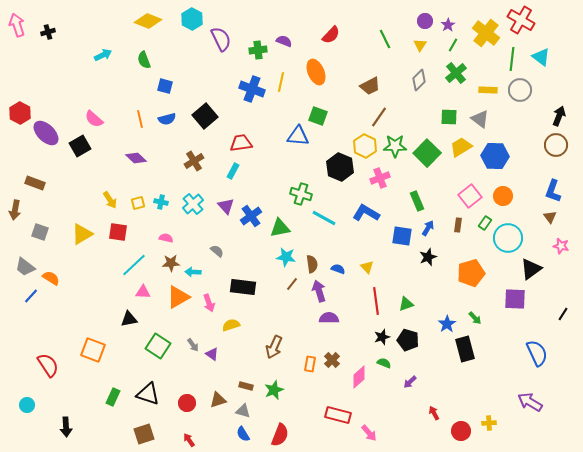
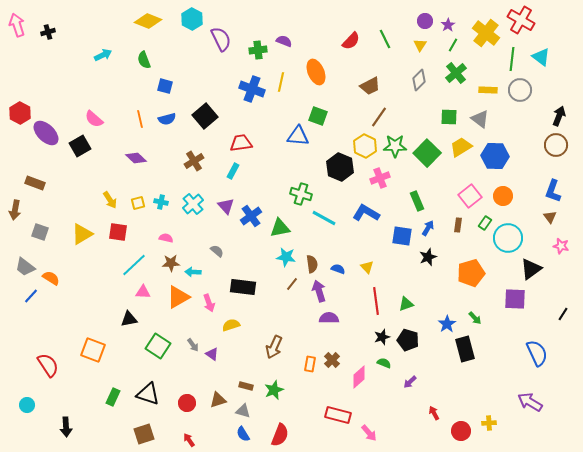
red semicircle at (331, 35): moved 20 px right, 6 px down
